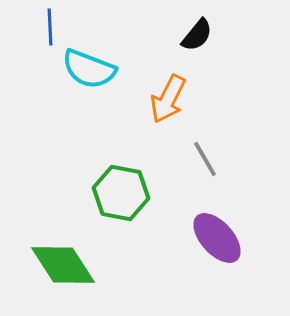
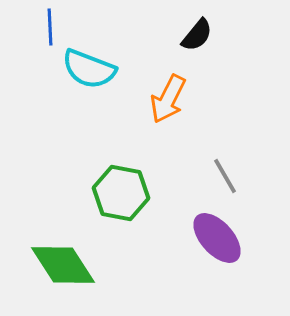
gray line: moved 20 px right, 17 px down
